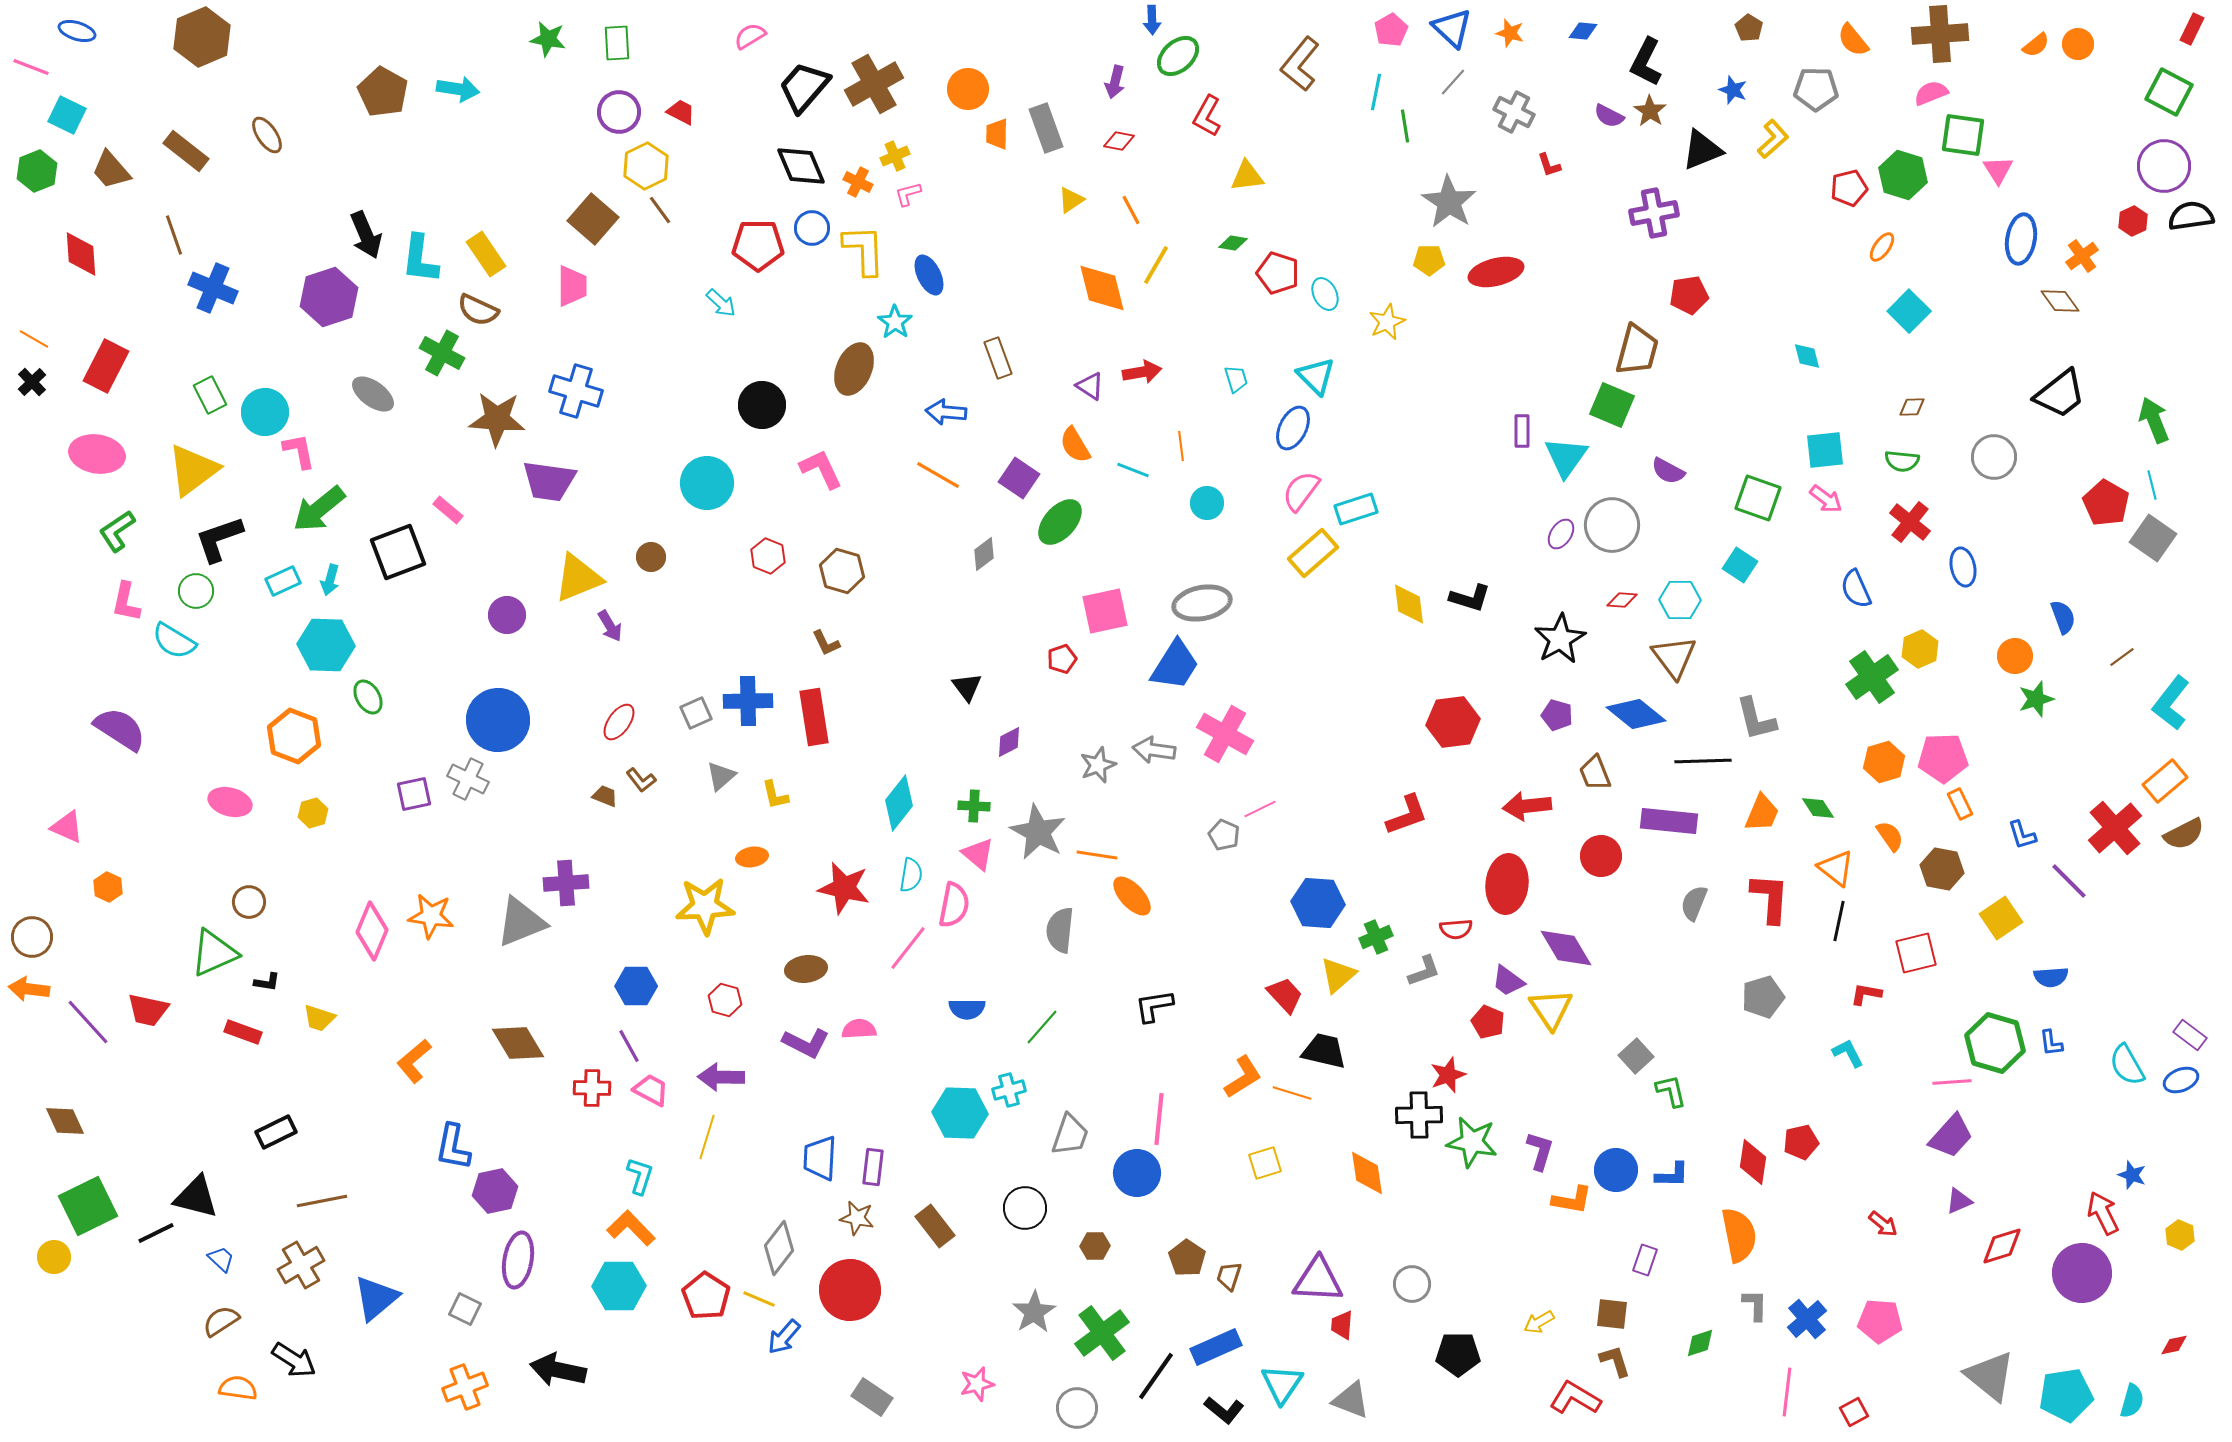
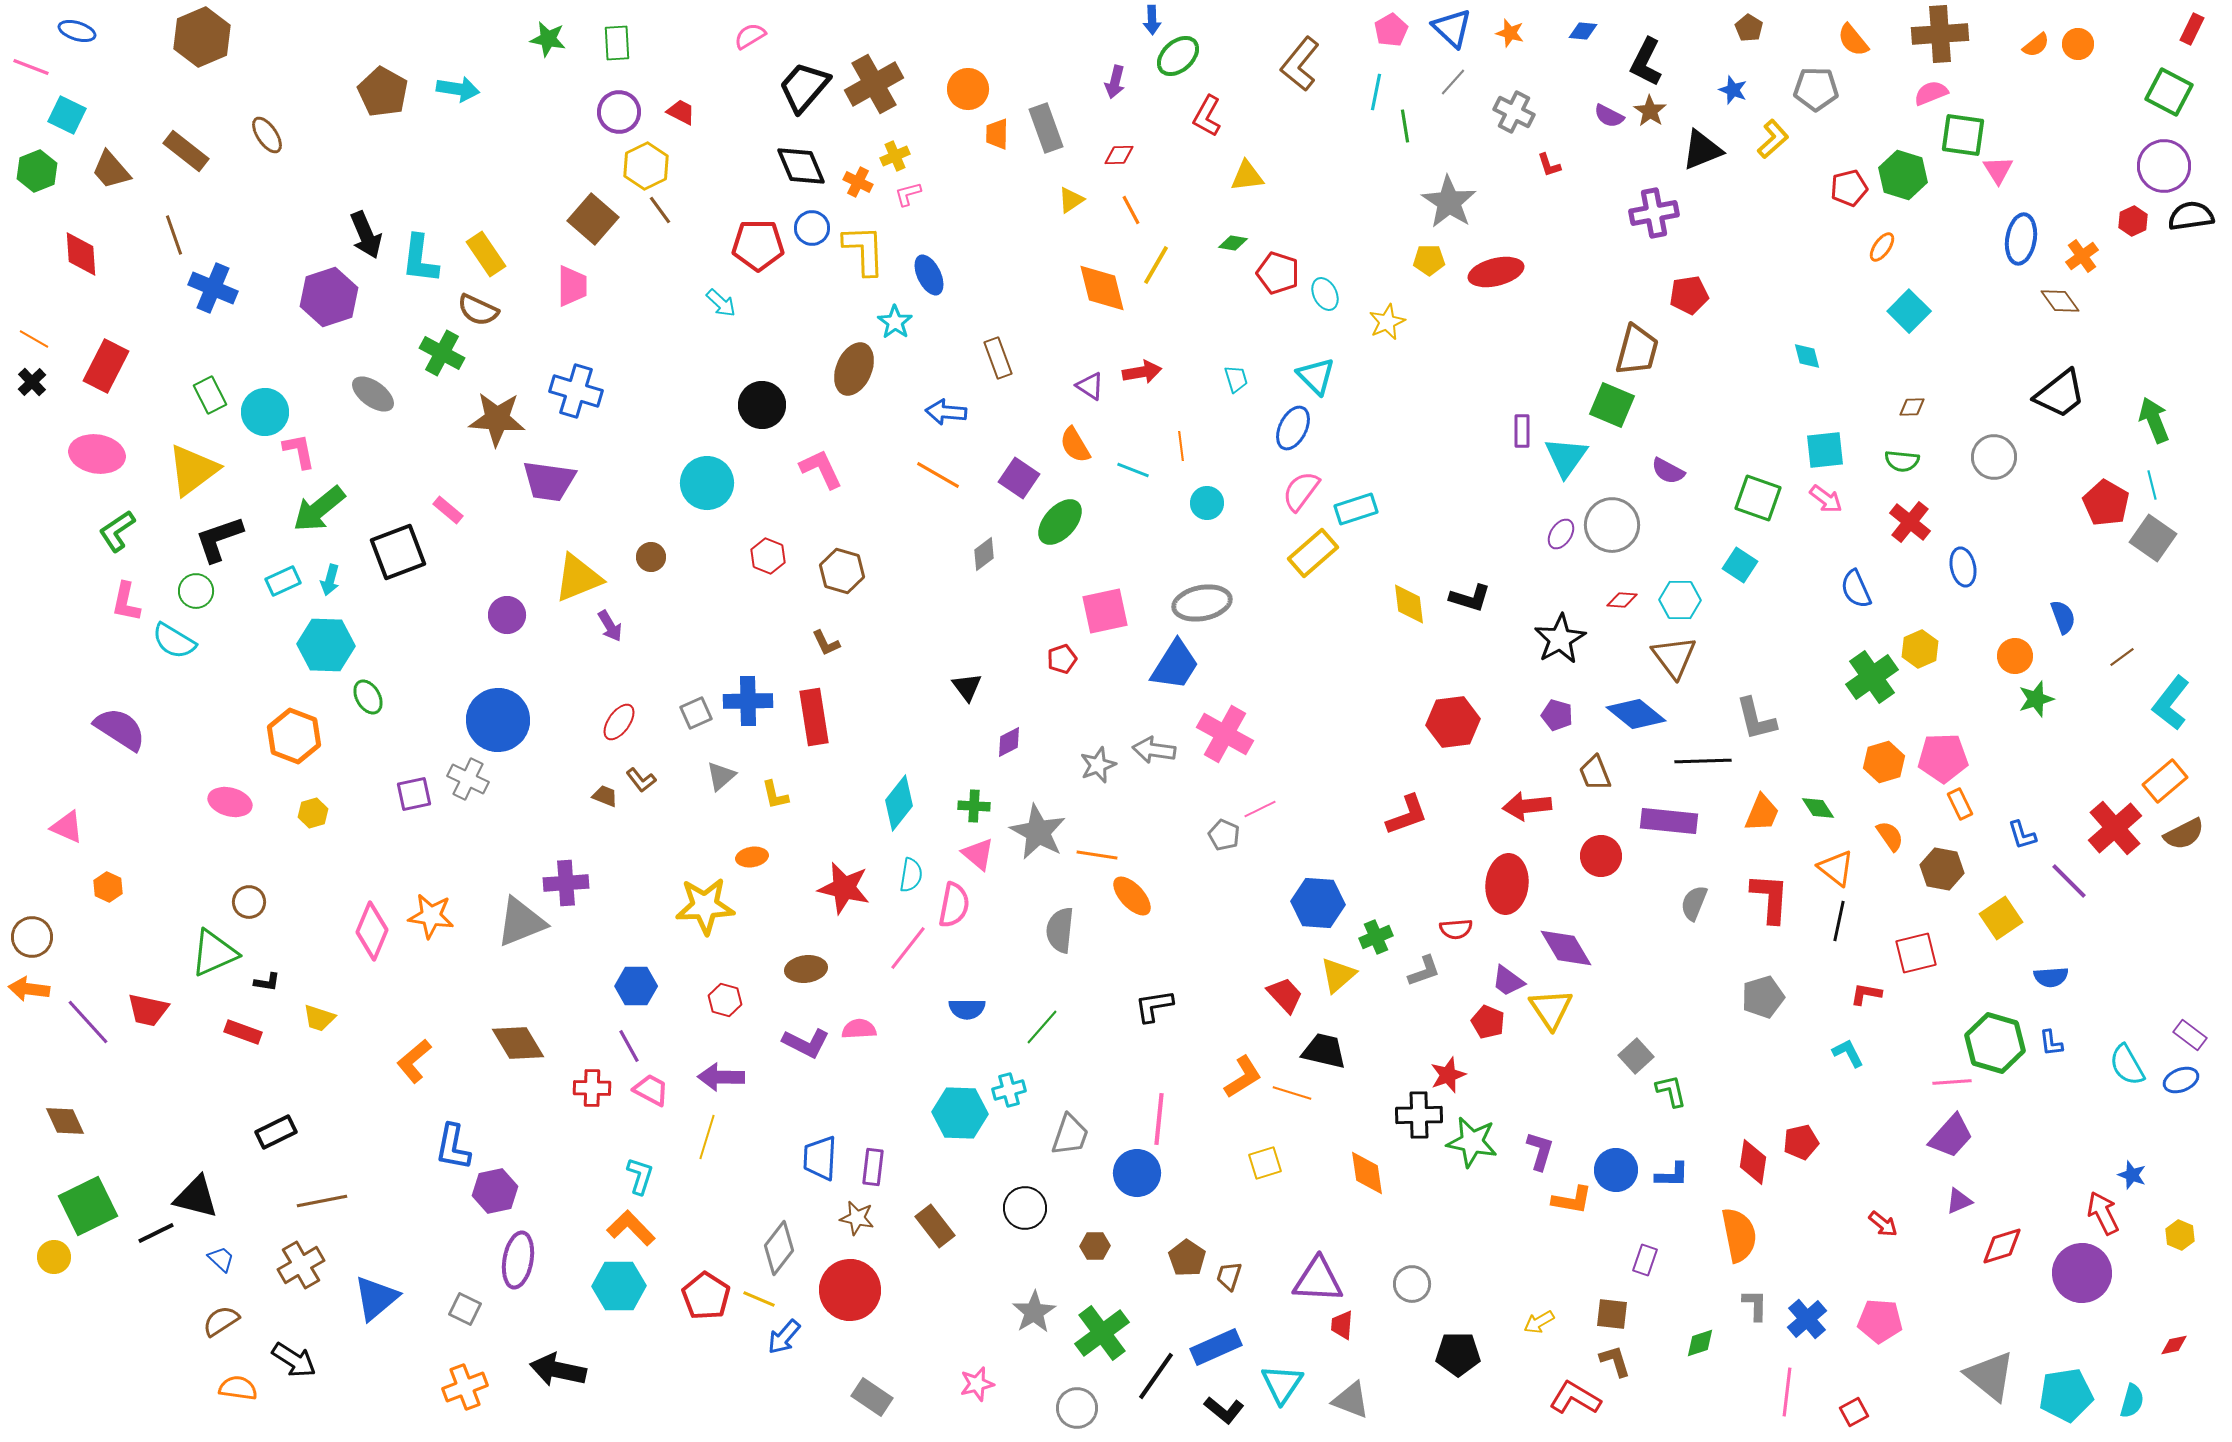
red diamond at (1119, 141): moved 14 px down; rotated 12 degrees counterclockwise
